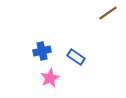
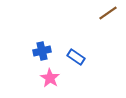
pink star: rotated 12 degrees counterclockwise
